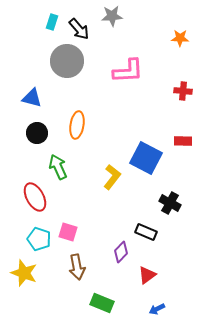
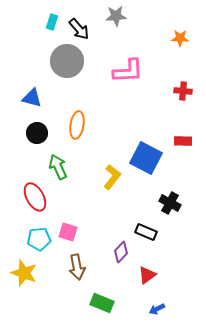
gray star: moved 4 px right
cyan pentagon: rotated 25 degrees counterclockwise
